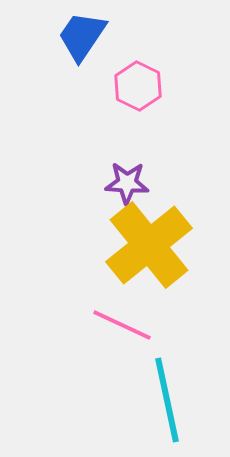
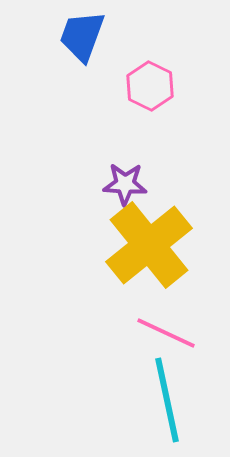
blue trapezoid: rotated 14 degrees counterclockwise
pink hexagon: moved 12 px right
purple star: moved 2 px left, 1 px down
pink line: moved 44 px right, 8 px down
